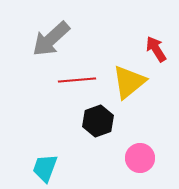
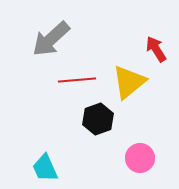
black hexagon: moved 2 px up
cyan trapezoid: rotated 44 degrees counterclockwise
